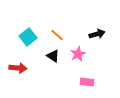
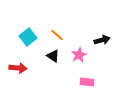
black arrow: moved 5 px right, 6 px down
pink star: moved 1 px right, 1 px down
